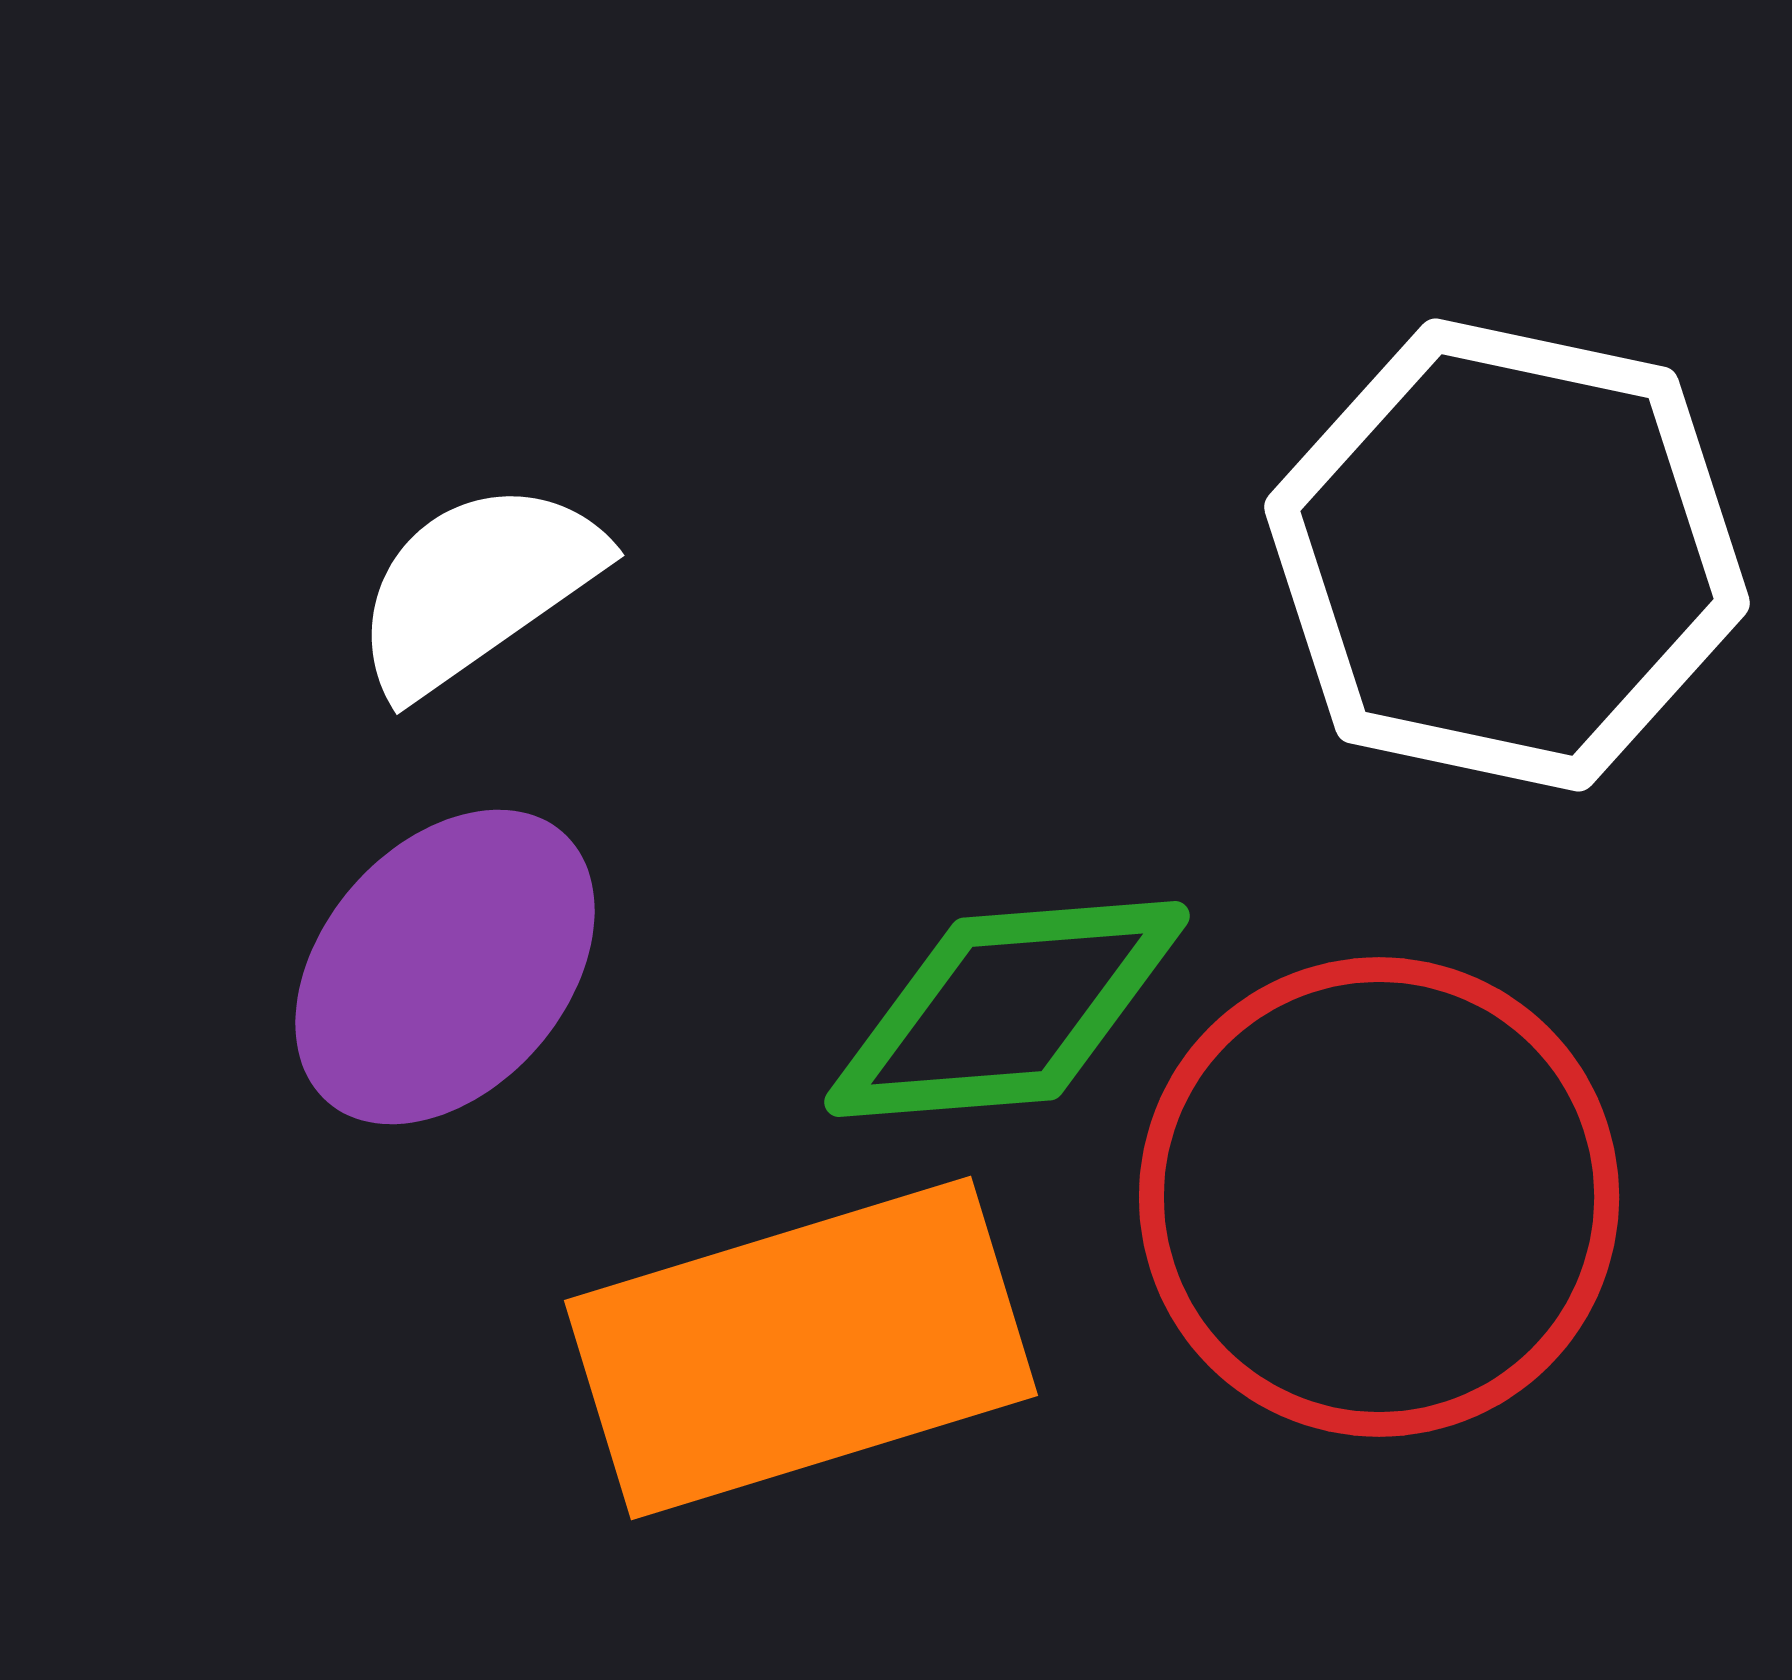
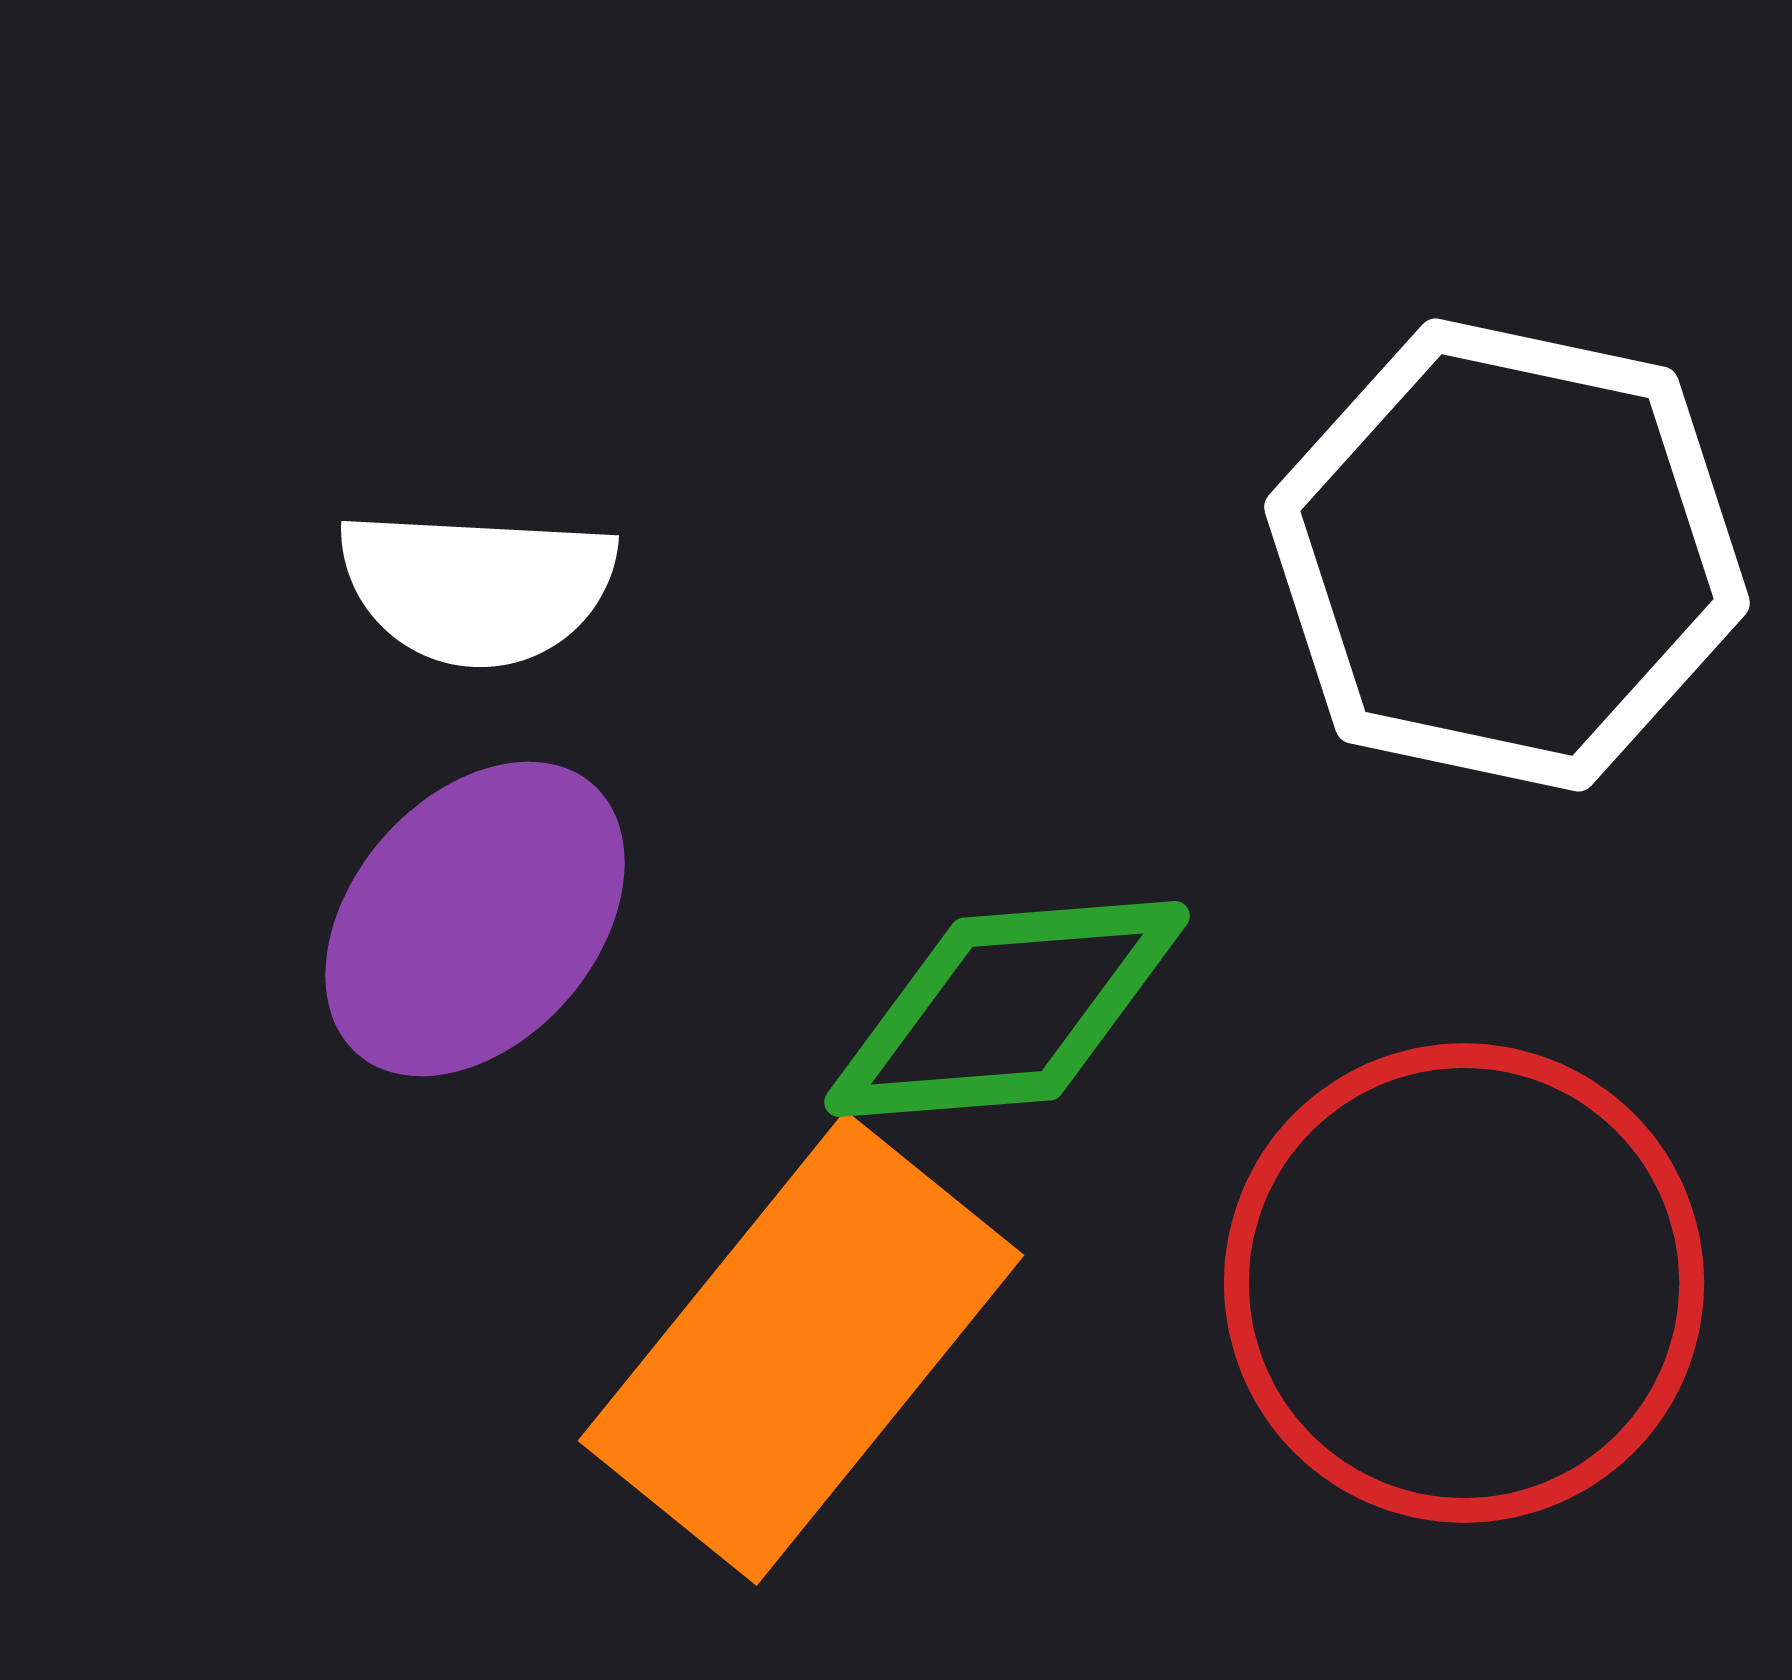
white semicircle: rotated 142 degrees counterclockwise
purple ellipse: moved 30 px right, 48 px up
red circle: moved 85 px right, 86 px down
orange rectangle: rotated 34 degrees counterclockwise
